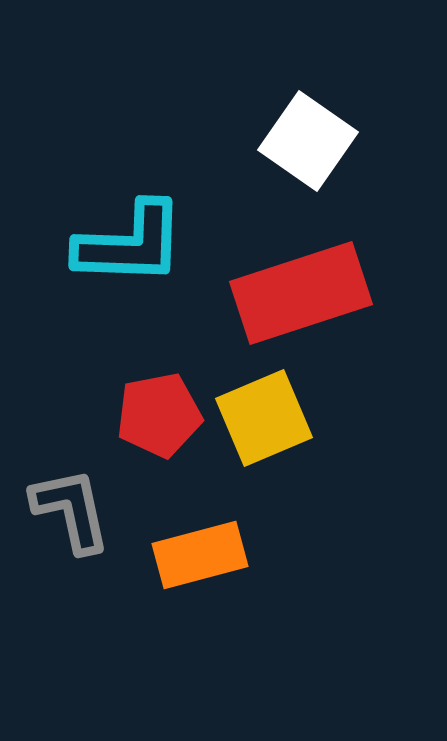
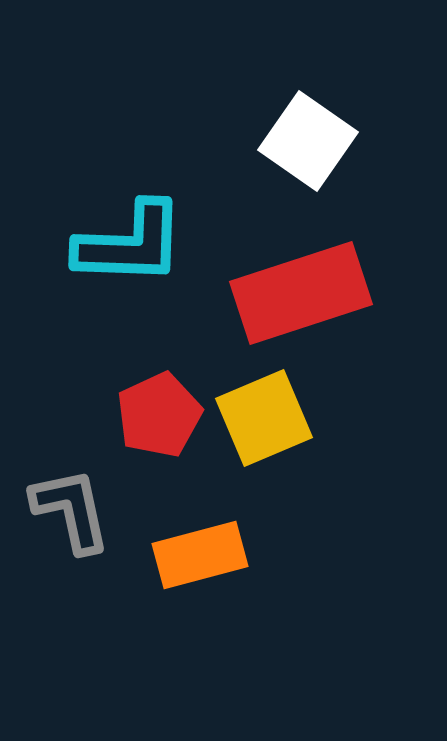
red pentagon: rotated 14 degrees counterclockwise
